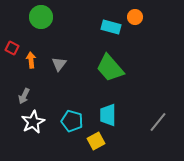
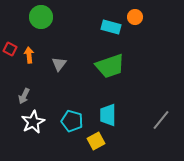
red square: moved 2 px left, 1 px down
orange arrow: moved 2 px left, 5 px up
green trapezoid: moved 2 px up; rotated 68 degrees counterclockwise
gray line: moved 3 px right, 2 px up
